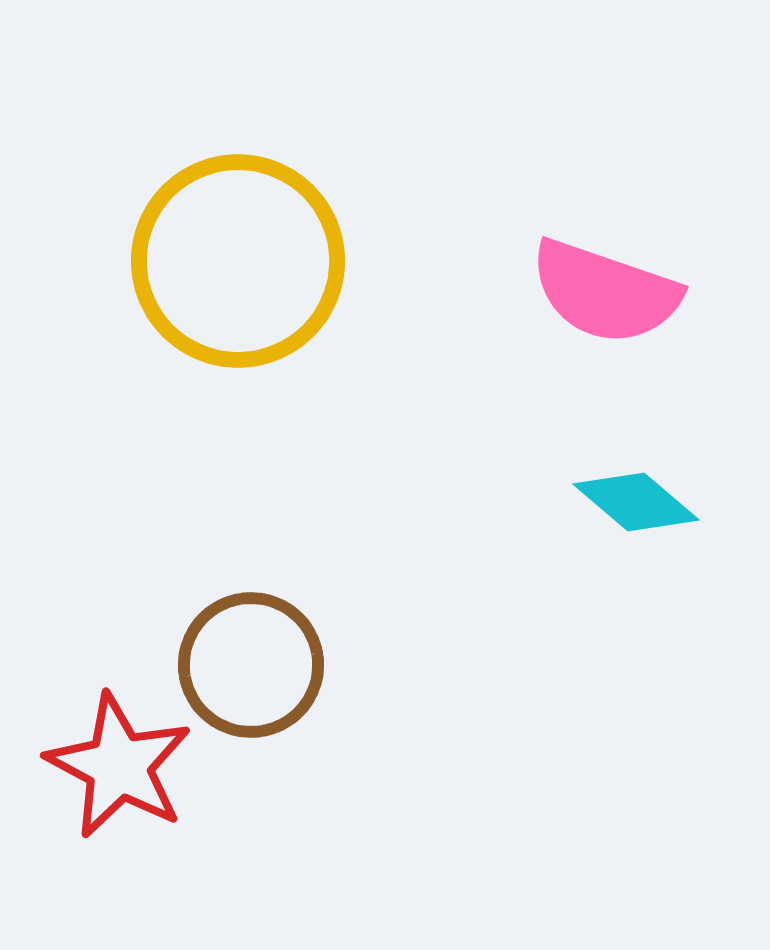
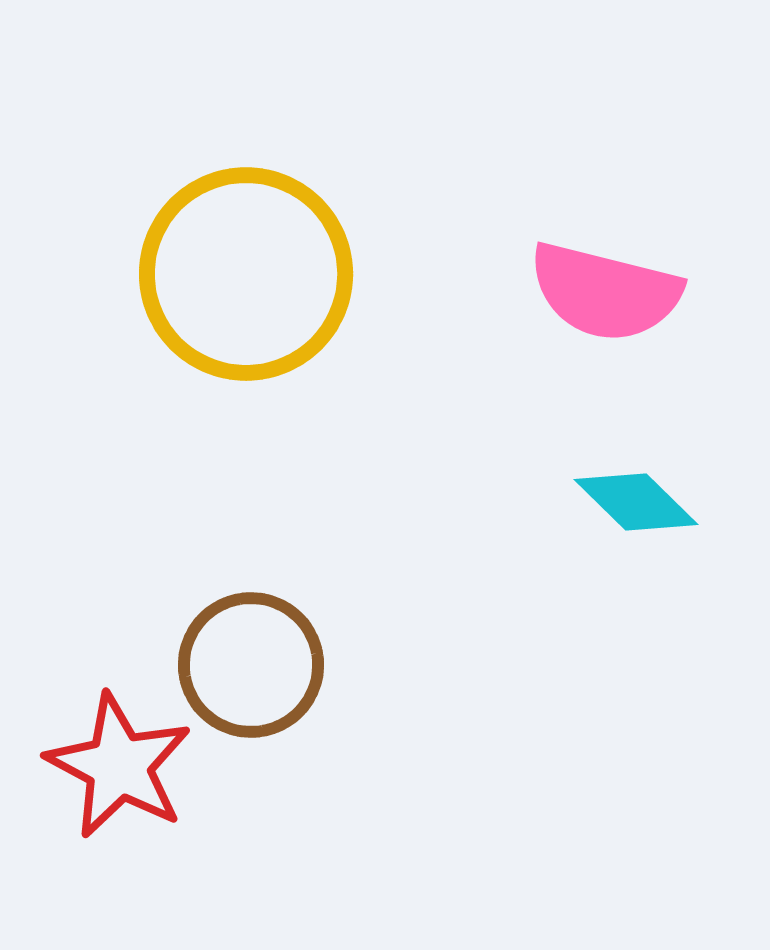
yellow circle: moved 8 px right, 13 px down
pink semicircle: rotated 5 degrees counterclockwise
cyan diamond: rotated 4 degrees clockwise
